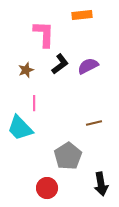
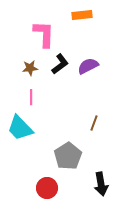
brown star: moved 4 px right, 2 px up; rotated 14 degrees clockwise
pink line: moved 3 px left, 6 px up
brown line: rotated 56 degrees counterclockwise
